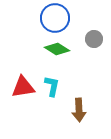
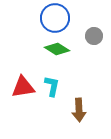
gray circle: moved 3 px up
